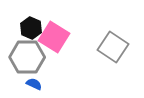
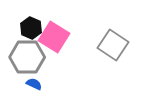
gray square: moved 2 px up
